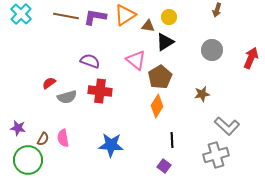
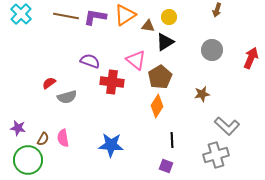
red cross: moved 12 px right, 9 px up
purple square: moved 2 px right; rotated 16 degrees counterclockwise
